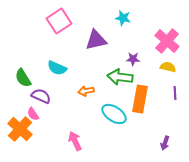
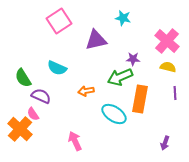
green arrow: rotated 30 degrees counterclockwise
